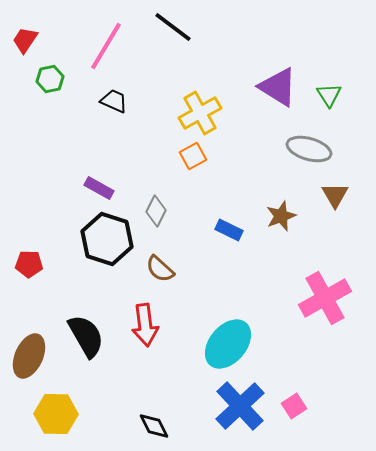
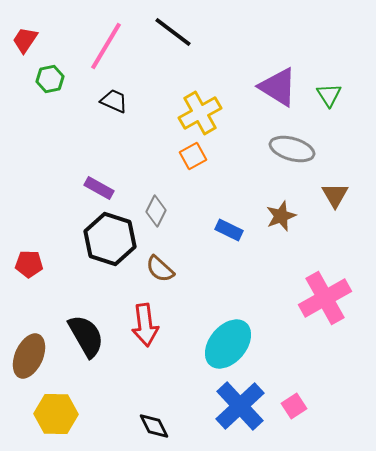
black line: moved 5 px down
gray ellipse: moved 17 px left
black hexagon: moved 3 px right
